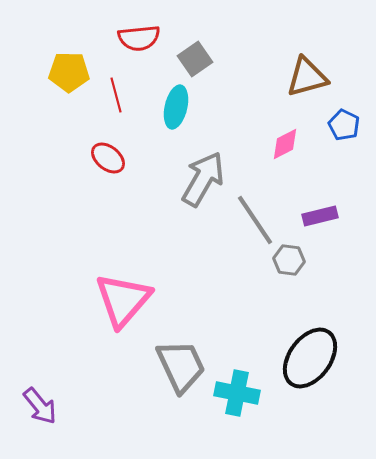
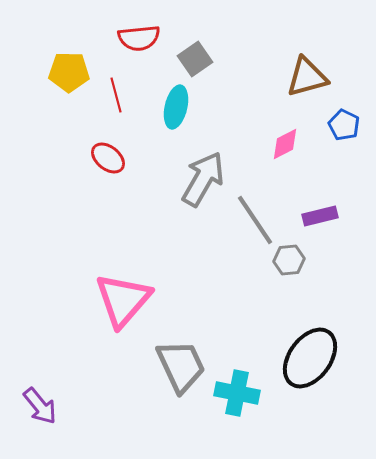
gray hexagon: rotated 12 degrees counterclockwise
